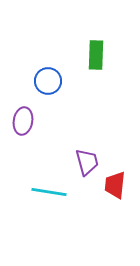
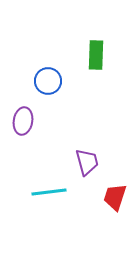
red trapezoid: moved 12 px down; rotated 12 degrees clockwise
cyan line: rotated 16 degrees counterclockwise
